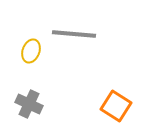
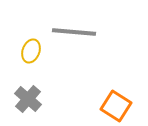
gray line: moved 2 px up
gray cross: moved 1 px left, 5 px up; rotated 16 degrees clockwise
